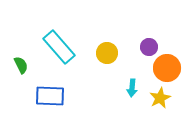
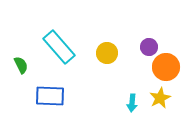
orange circle: moved 1 px left, 1 px up
cyan arrow: moved 15 px down
